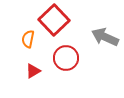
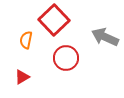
orange semicircle: moved 2 px left, 1 px down
red triangle: moved 11 px left, 6 px down
